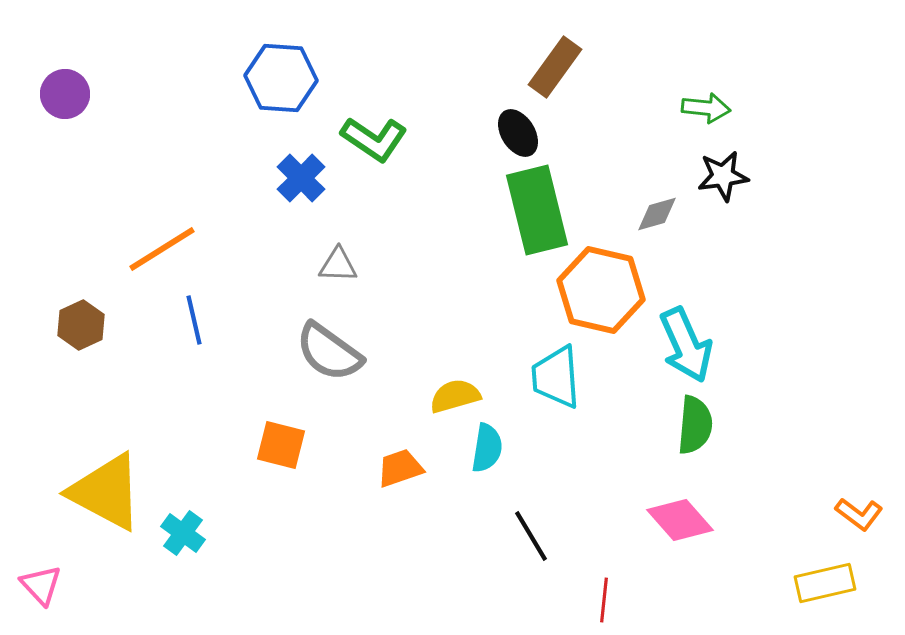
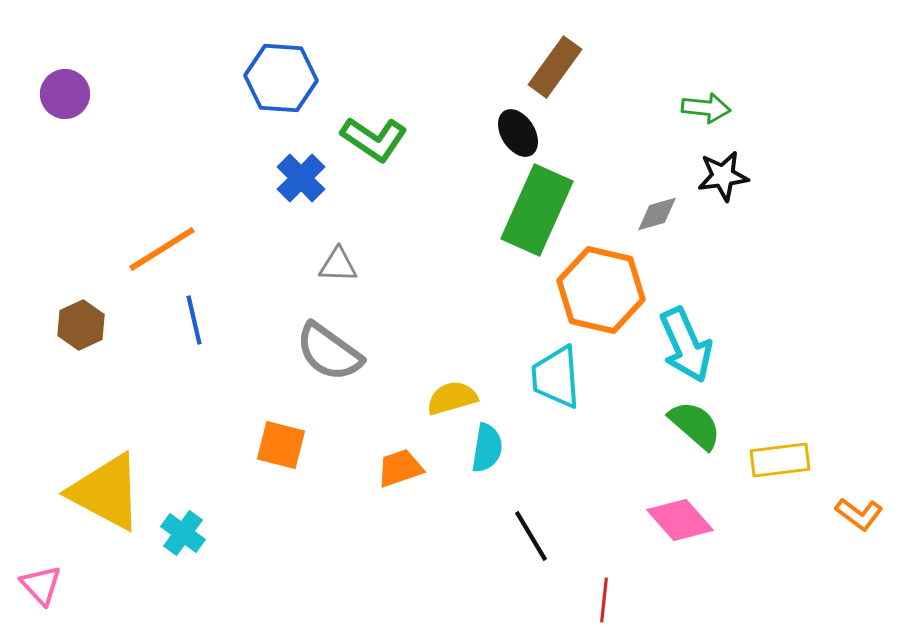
green rectangle: rotated 38 degrees clockwise
yellow semicircle: moved 3 px left, 2 px down
green semicircle: rotated 54 degrees counterclockwise
yellow rectangle: moved 45 px left, 123 px up; rotated 6 degrees clockwise
